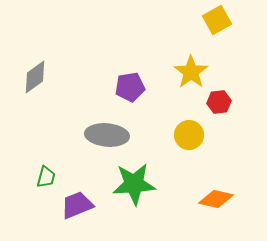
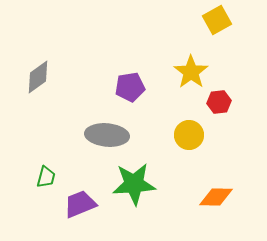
gray diamond: moved 3 px right
orange diamond: moved 2 px up; rotated 12 degrees counterclockwise
purple trapezoid: moved 3 px right, 1 px up
